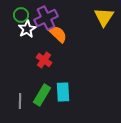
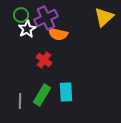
yellow triangle: rotated 15 degrees clockwise
orange semicircle: rotated 150 degrees clockwise
cyan rectangle: moved 3 px right
